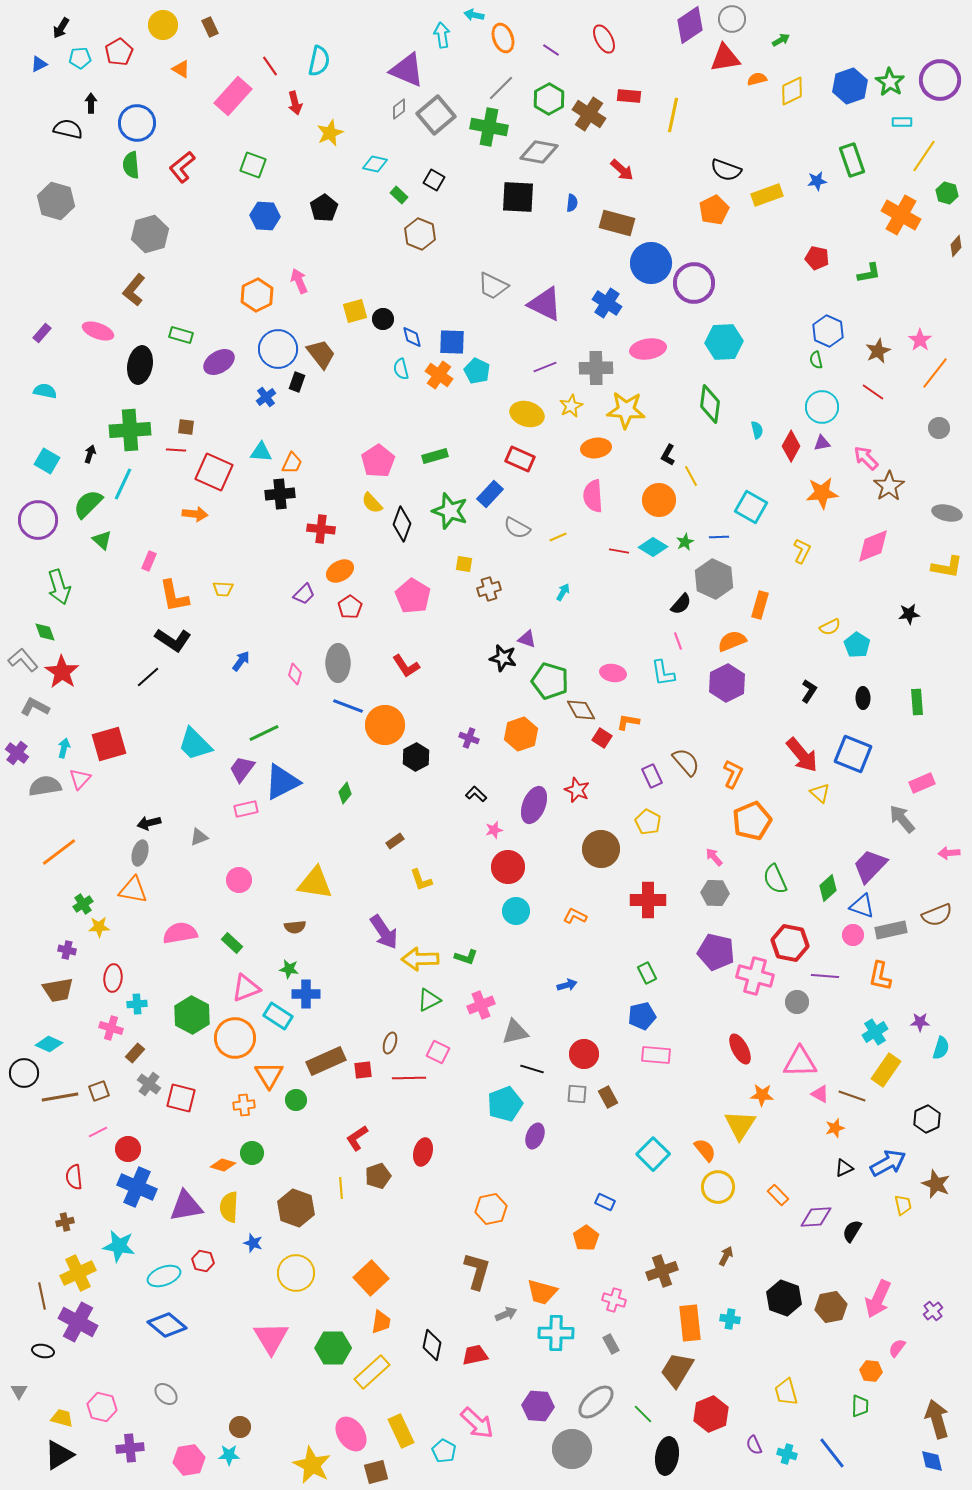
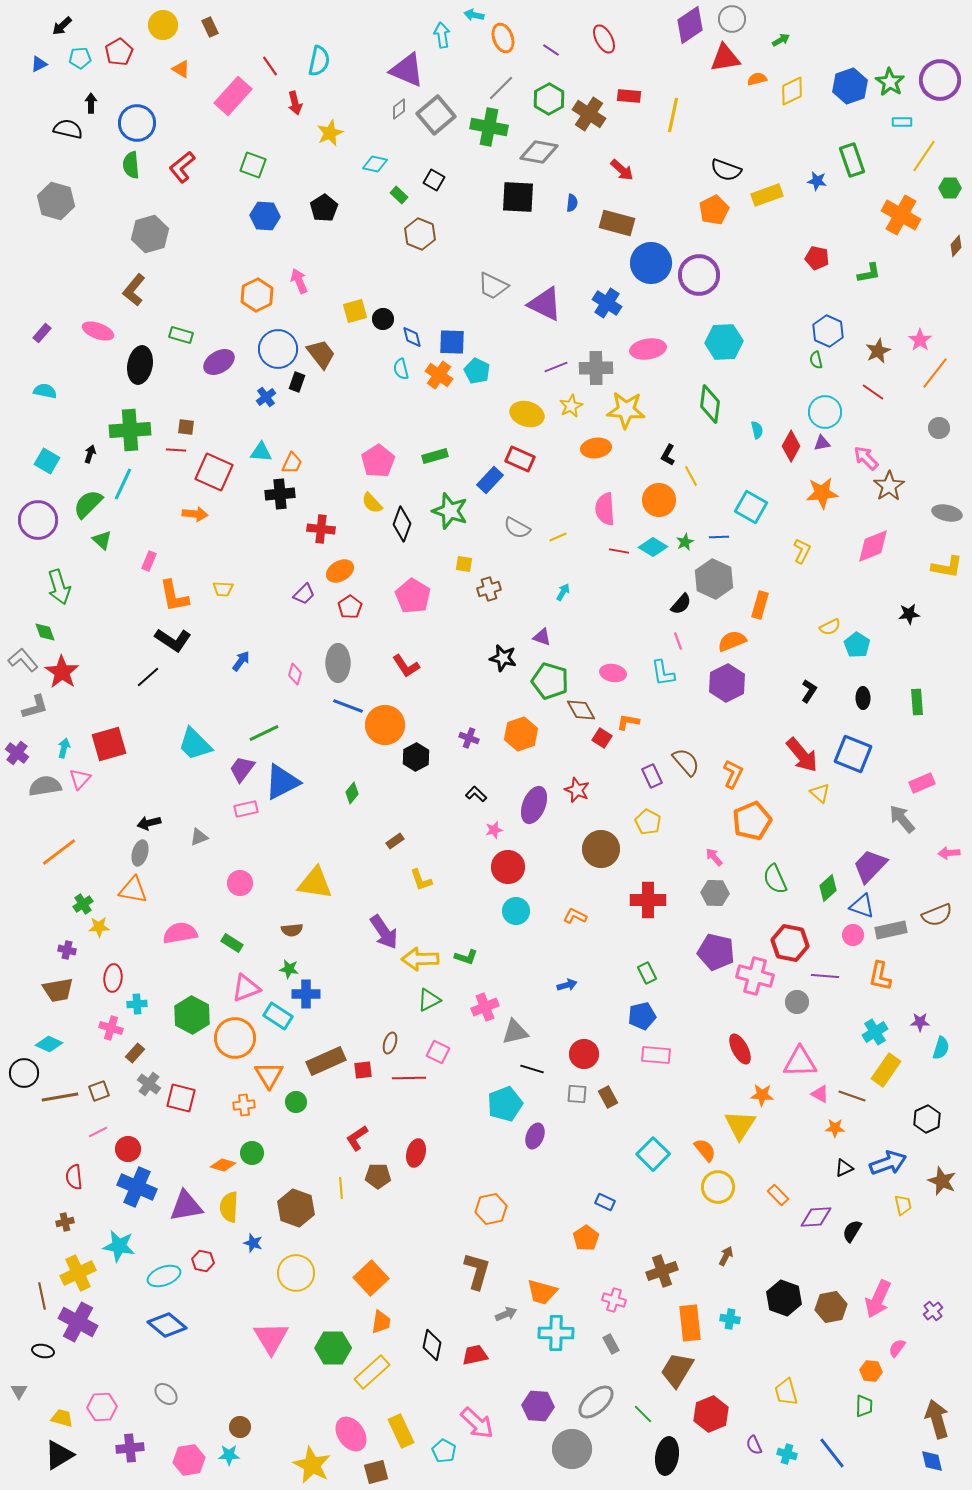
black arrow at (61, 28): moved 1 px right, 2 px up; rotated 15 degrees clockwise
blue star at (817, 181): rotated 18 degrees clockwise
green hexagon at (947, 193): moved 3 px right, 5 px up; rotated 15 degrees counterclockwise
purple circle at (694, 283): moved 5 px right, 8 px up
purple line at (545, 367): moved 11 px right
cyan circle at (822, 407): moved 3 px right, 5 px down
blue rectangle at (490, 494): moved 14 px up
pink semicircle at (593, 496): moved 12 px right, 13 px down
purple triangle at (527, 639): moved 15 px right, 2 px up
gray L-shape at (35, 707): rotated 136 degrees clockwise
green diamond at (345, 793): moved 7 px right
pink circle at (239, 880): moved 1 px right, 3 px down
brown semicircle at (295, 927): moved 3 px left, 3 px down
green rectangle at (232, 943): rotated 10 degrees counterclockwise
pink cross at (481, 1005): moved 4 px right, 2 px down
green circle at (296, 1100): moved 2 px down
orange star at (835, 1128): rotated 18 degrees clockwise
red ellipse at (423, 1152): moved 7 px left, 1 px down
blue arrow at (888, 1163): rotated 9 degrees clockwise
brown pentagon at (378, 1176): rotated 20 degrees clockwise
brown star at (936, 1184): moved 6 px right, 3 px up
green trapezoid at (860, 1406): moved 4 px right
pink hexagon at (102, 1407): rotated 16 degrees counterclockwise
